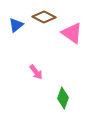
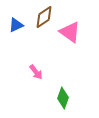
brown diamond: rotated 60 degrees counterclockwise
blue triangle: rotated 14 degrees clockwise
pink triangle: moved 2 px left, 1 px up
